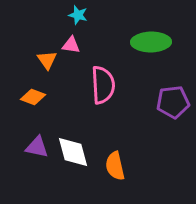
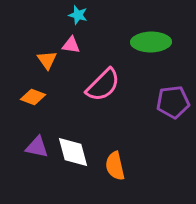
pink semicircle: rotated 48 degrees clockwise
